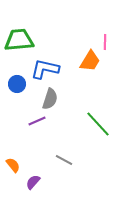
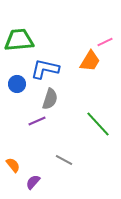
pink line: rotated 63 degrees clockwise
